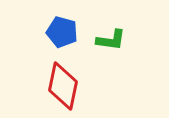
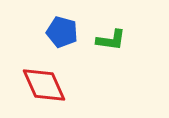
red diamond: moved 19 px left, 1 px up; rotated 36 degrees counterclockwise
